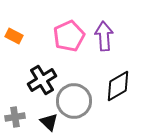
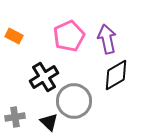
purple arrow: moved 3 px right, 3 px down; rotated 8 degrees counterclockwise
black cross: moved 2 px right, 3 px up
black diamond: moved 2 px left, 11 px up
